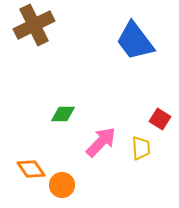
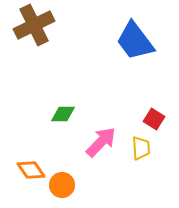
red square: moved 6 px left
orange diamond: moved 1 px down
